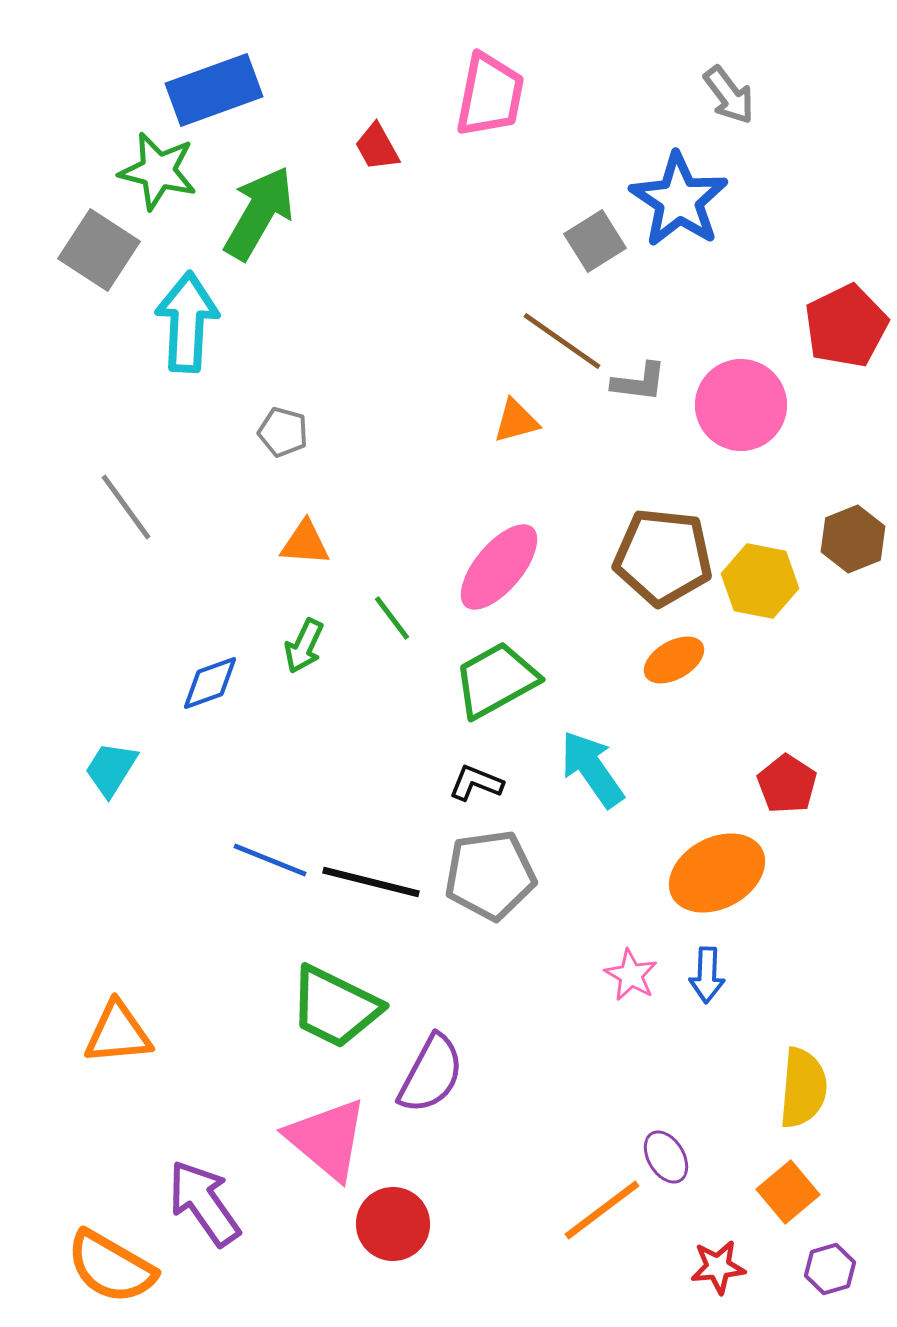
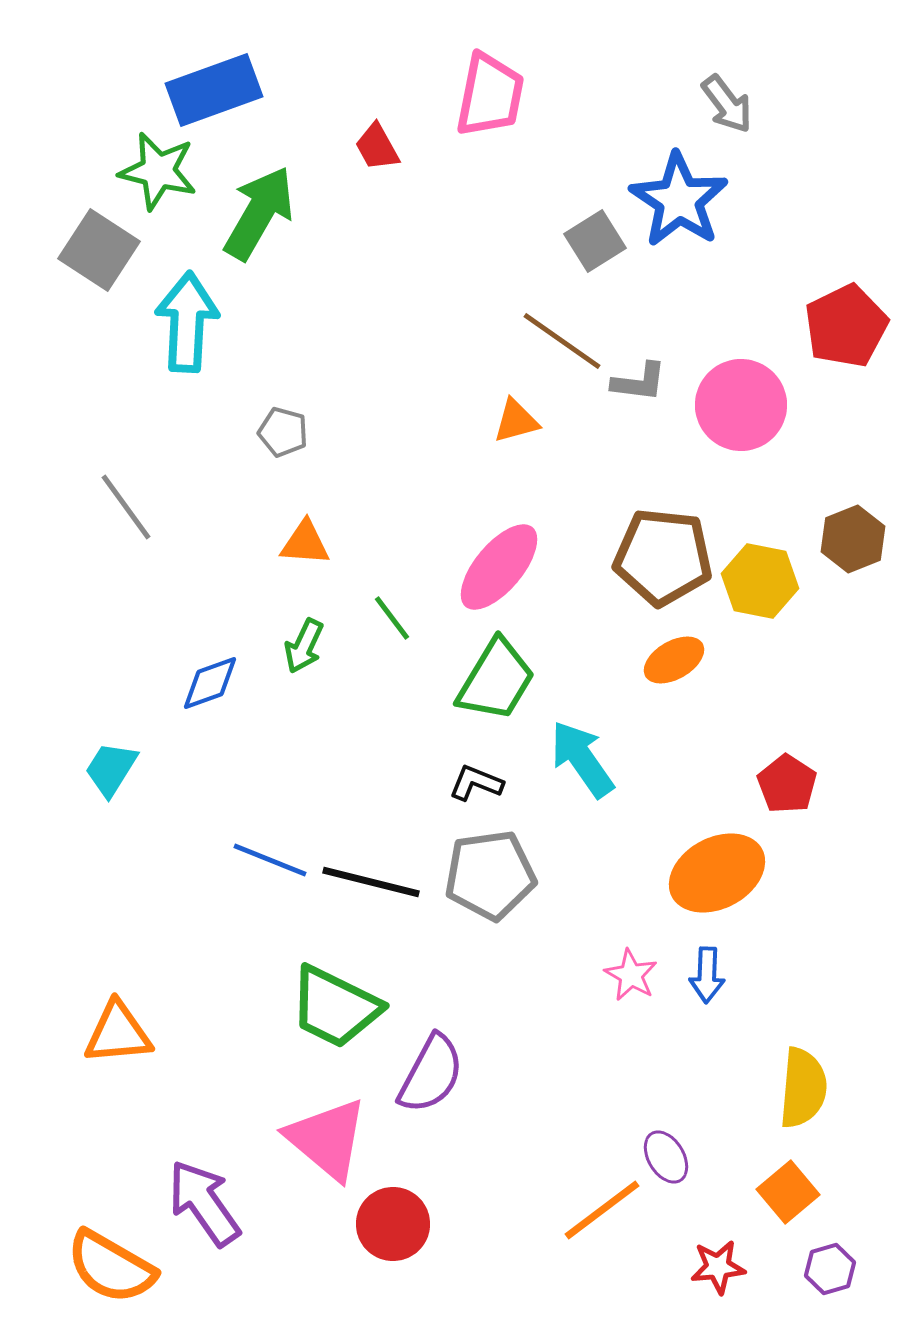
gray arrow at (729, 95): moved 2 px left, 9 px down
green trapezoid at (496, 680): rotated 150 degrees clockwise
cyan arrow at (592, 769): moved 10 px left, 10 px up
